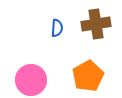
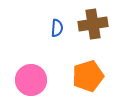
brown cross: moved 3 px left
orange pentagon: rotated 12 degrees clockwise
